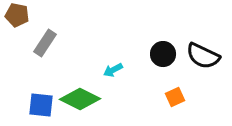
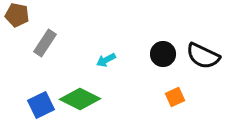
cyan arrow: moved 7 px left, 10 px up
blue square: rotated 32 degrees counterclockwise
